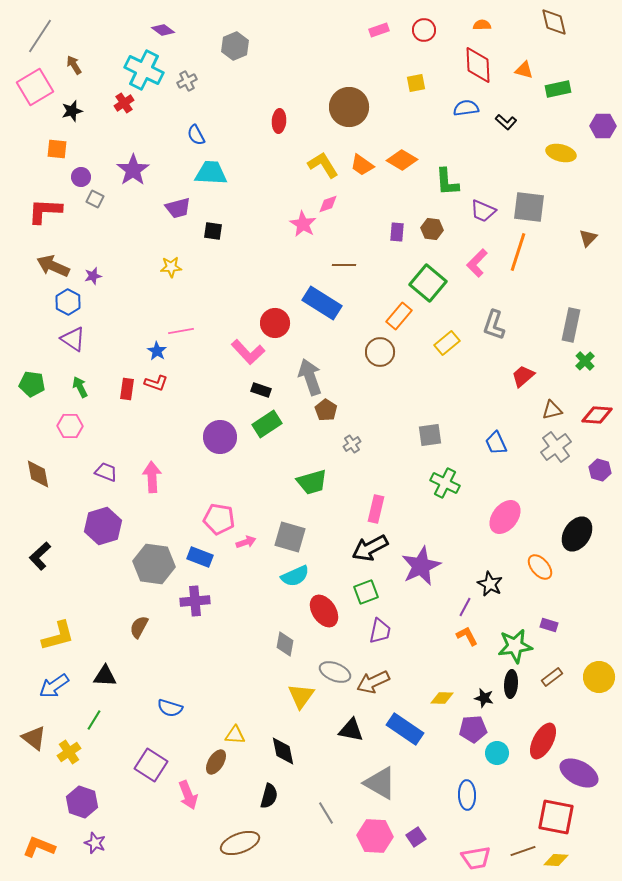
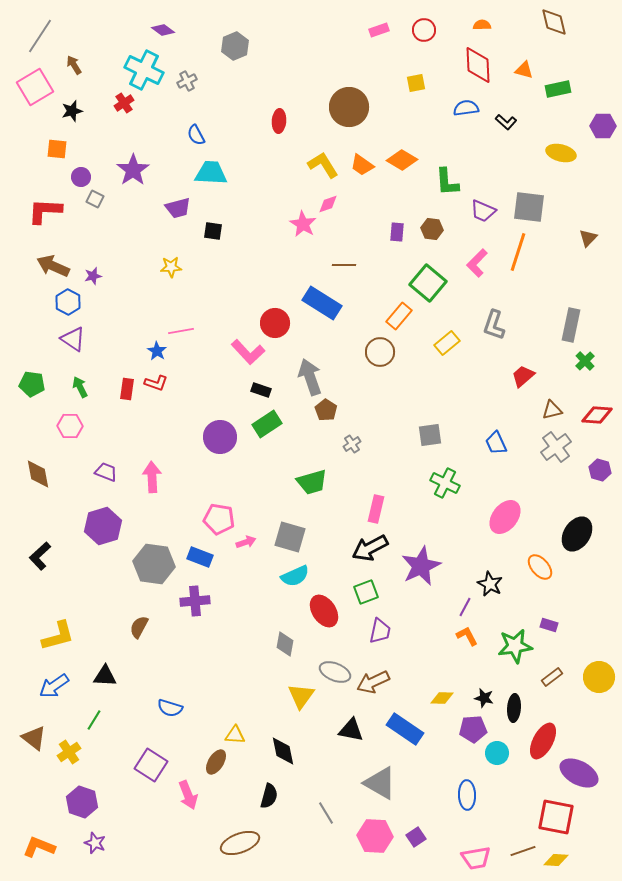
black ellipse at (511, 684): moved 3 px right, 24 px down
